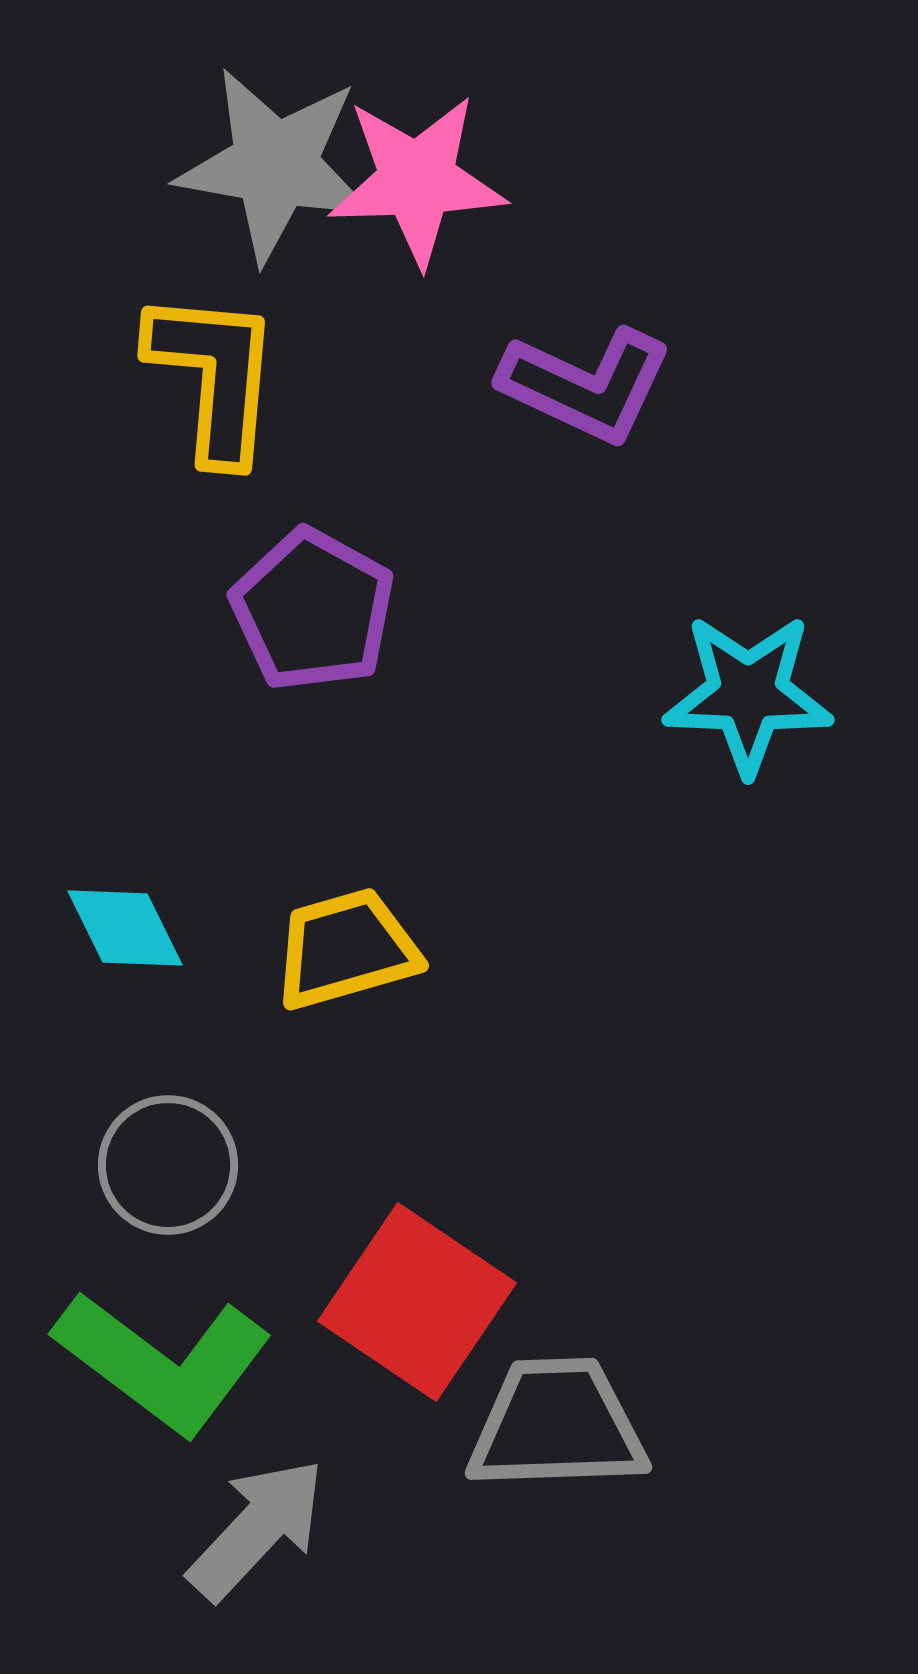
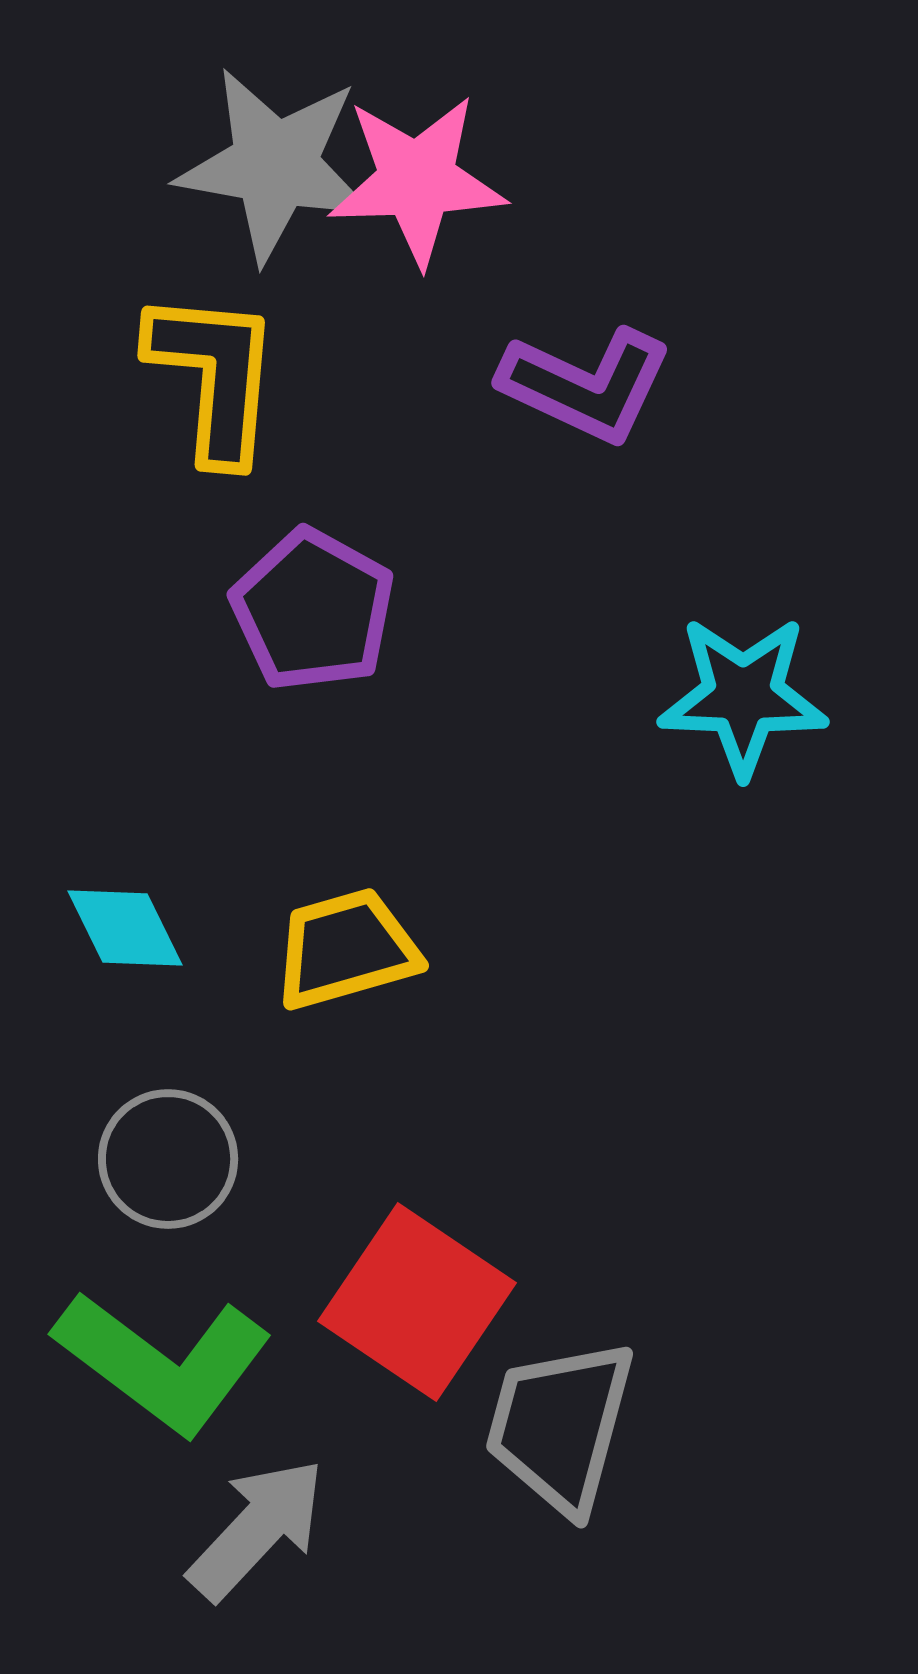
cyan star: moved 5 px left, 2 px down
gray circle: moved 6 px up
gray trapezoid: moved 3 px right, 1 px down; rotated 73 degrees counterclockwise
